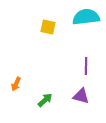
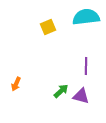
yellow square: rotated 35 degrees counterclockwise
green arrow: moved 16 px right, 9 px up
